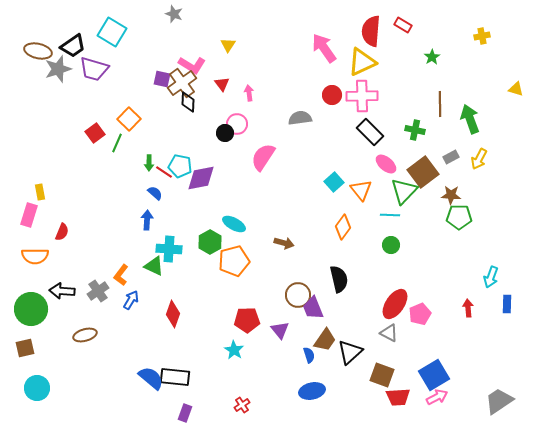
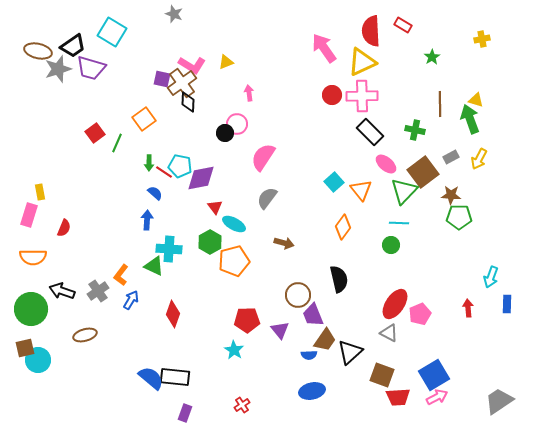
red semicircle at (371, 31): rotated 8 degrees counterclockwise
yellow cross at (482, 36): moved 3 px down
yellow triangle at (228, 45): moved 2 px left, 17 px down; rotated 35 degrees clockwise
purple trapezoid at (94, 69): moved 3 px left, 1 px up
red triangle at (222, 84): moved 7 px left, 123 px down
yellow triangle at (516, 89): moved 40 px left, 11 px down
gray semicircle at (300, 118): moved 33 px left, 80 px down; rotated 45 degrees counterclockwise
orange square at (129, 119): moved 15 px right; rotated 10 degrees clockwise
cyan line at (390, 215): moved 9 px right, 8 px down
red semicircle at (62, 232): moved 2 px right, 4 px up
orange semicircle at (35, 256): moved 2 px left, 1 px down
black arrow at (62, 291): rotated 15 degrees clockwise
purple trapezoid at (313, 308): moved 7 px down
blue semicircle at (309, 355): rotated 105 degrees clockwise
cyan circle at (37, 388): moved 1 px right, 28 px up
